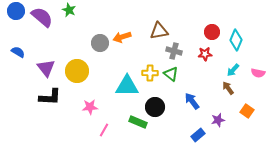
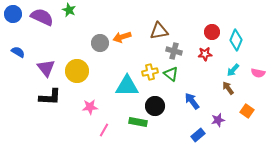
blue circle: moved 3 px left, 3 px down
purple semicircle: rotated 15 degrees counterclockwise
yellow cross: moved 1 px up; rotated 14 degrees counterclockwise
black circle: moved 1 px up
green rectangle: rotated 12 degrees counterclockwise
